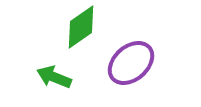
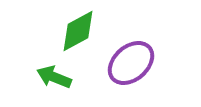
green diamond: moved 3 px left, 4 px down; rotated 6 degrees clockwise
